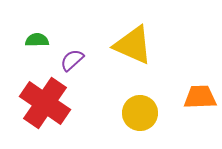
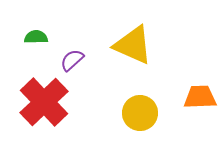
green semicircle: moved 1 px left, 3 px up
red cross: moved 1 px left, 1 px up; rotated 12 degrees clockwise
